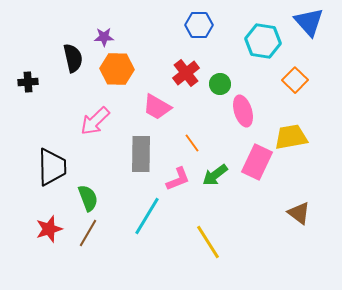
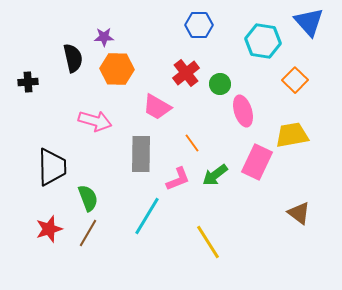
pink arrow: rotated 120 degrees counterclockwise
yellow trapezoid: moved 1 px right, 2 px up
